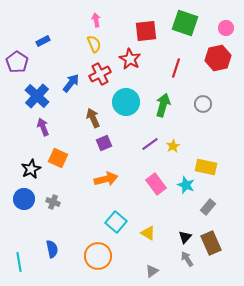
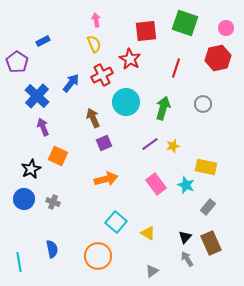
red cross: moved 2 px right, 1 px down
green arrow: moved 3 px down
yellow star: rotated 16 degrees clockwise
orange square: moved 2 px up
